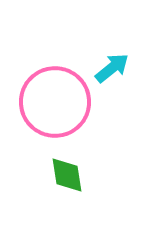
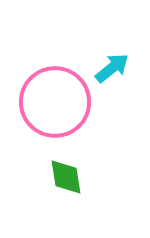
green diamond: moved 1 px left, 2 px down
